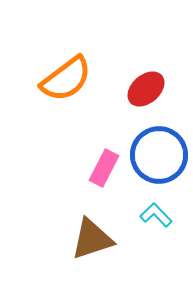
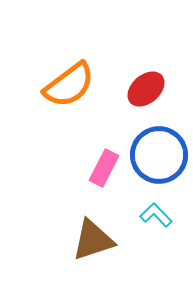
orange semicircle: moved 3 px right, 6 px down
brown triangle: moved 1 px right, 1 px down
